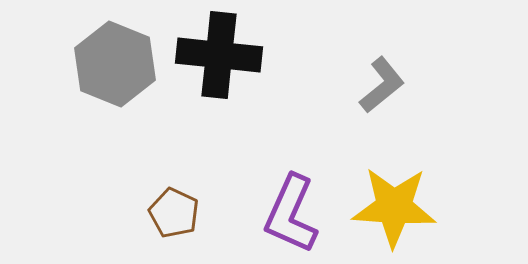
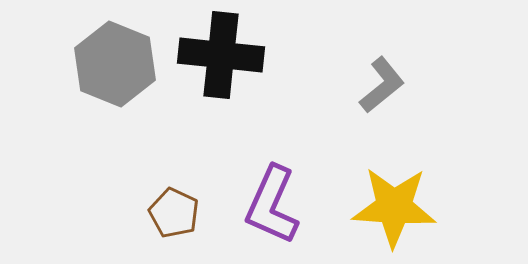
black cross: moved 2 px right
purple L-shape: moved 19 px left, 9 px up
